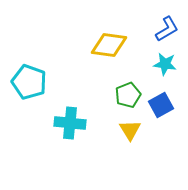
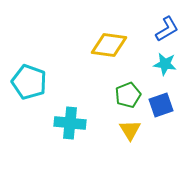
blue square: rotated 10 degrees clockwise
